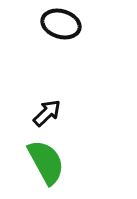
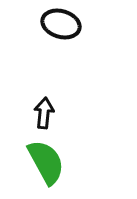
black arrow: moved 3 px left; rotated 40 degrees counterclockwise
